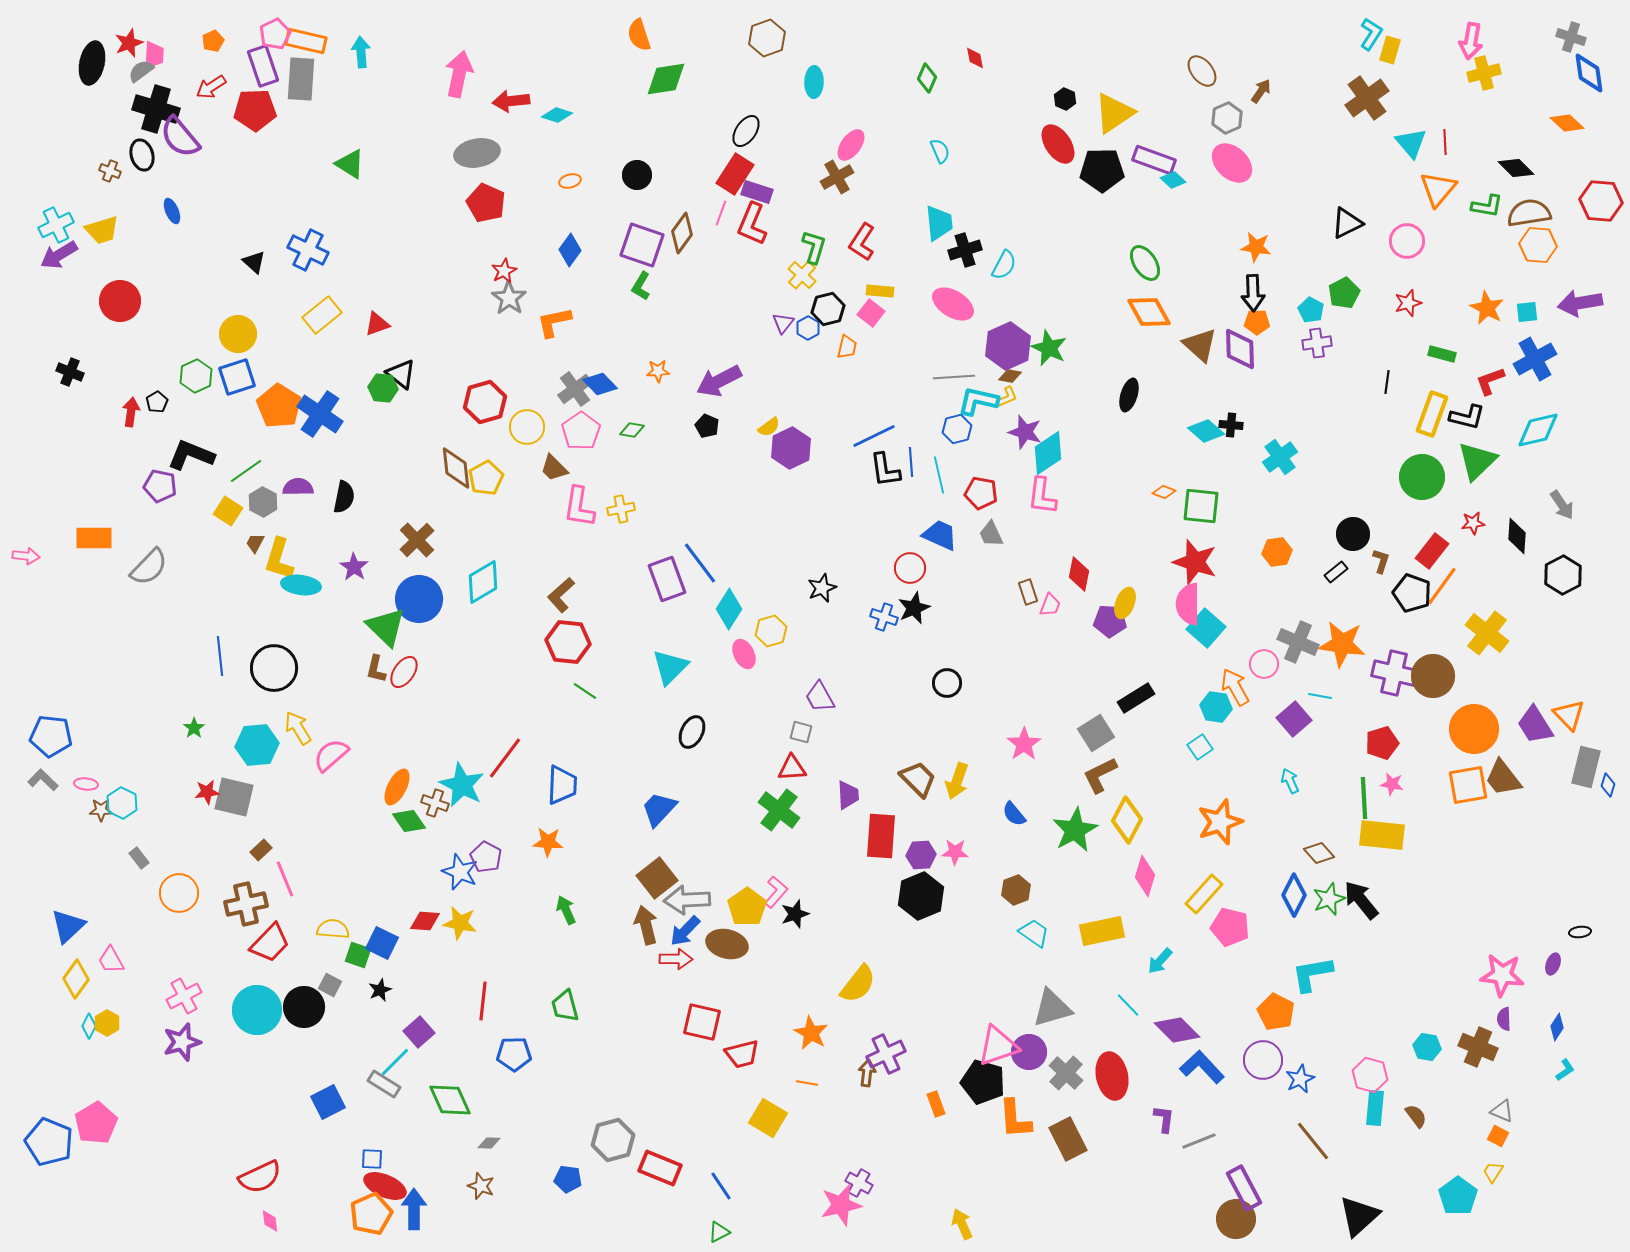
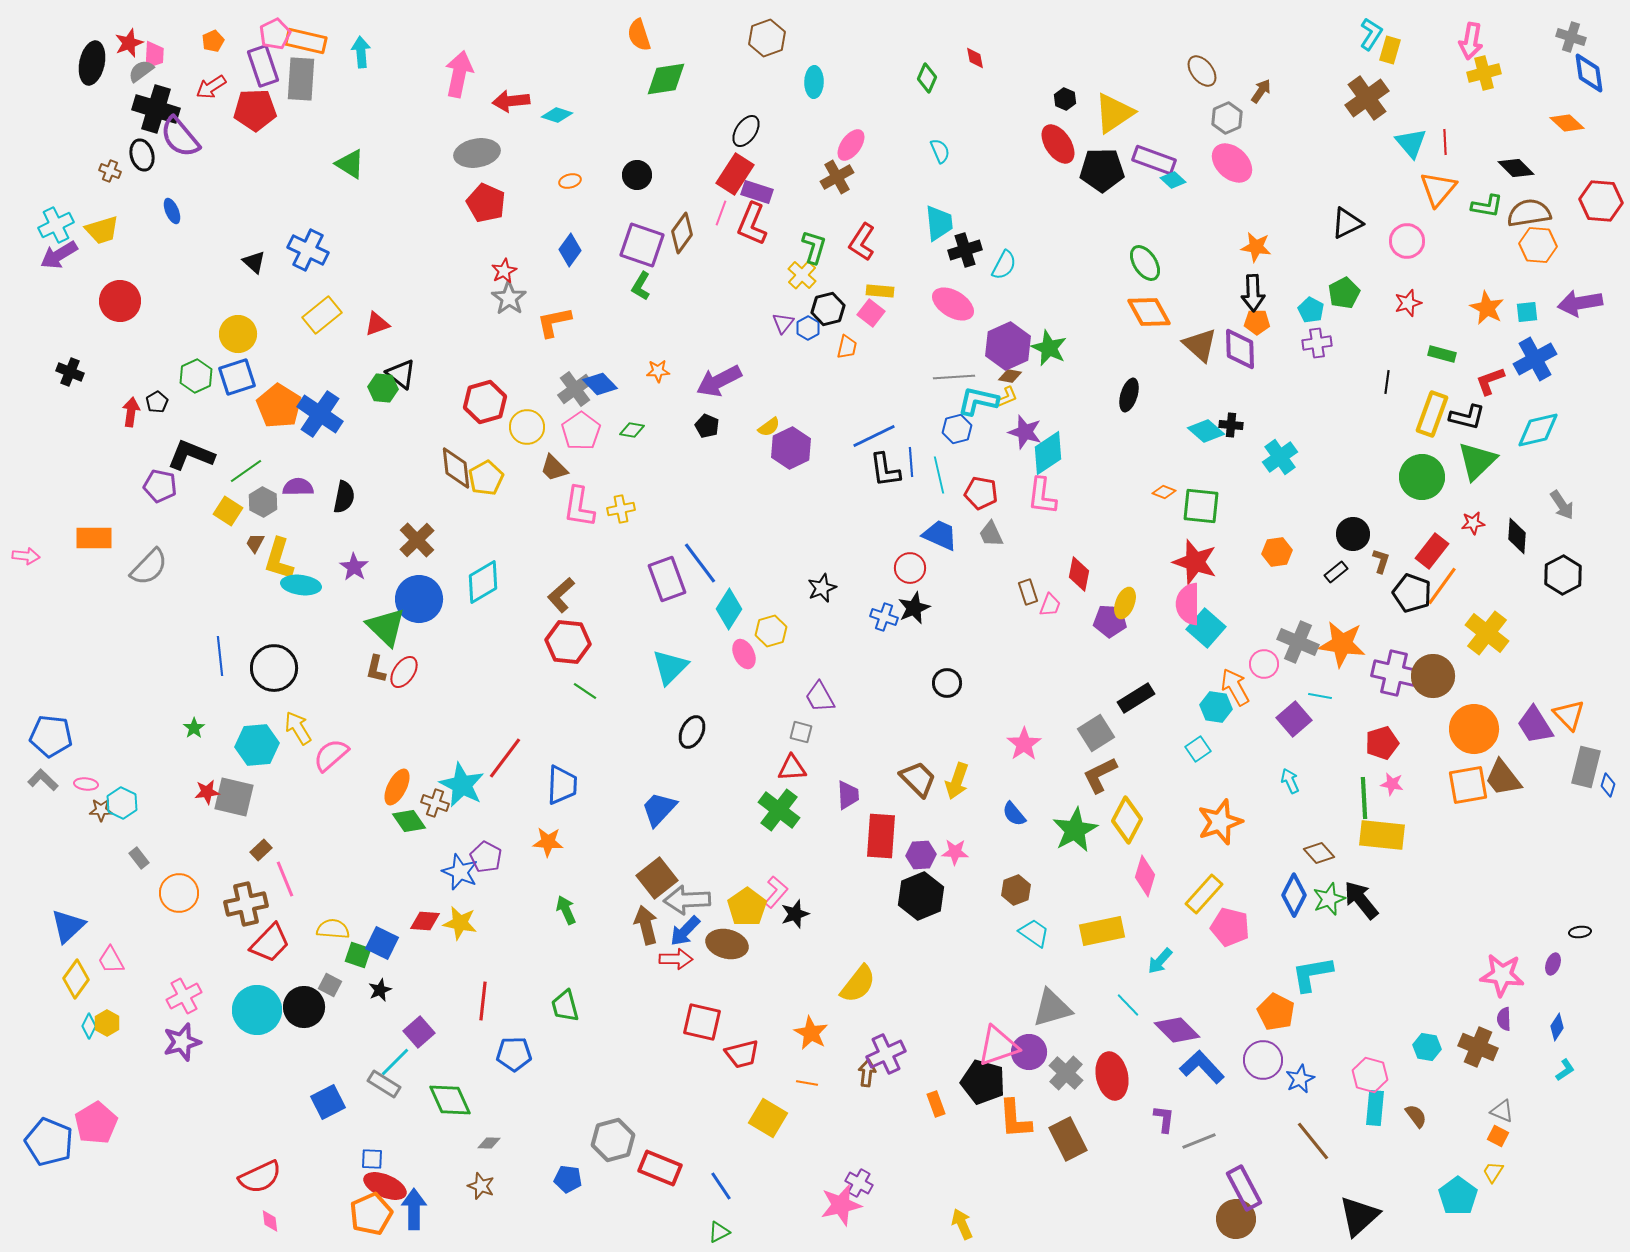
cyan square at (1200, 747): moved 2 px left, 2 px down
